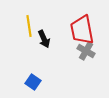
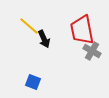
yellow line: rotated 40 degrees counterclockwise
gray cross: moved 6 px right
blue square: rotated 14 degrees counterclockwise
